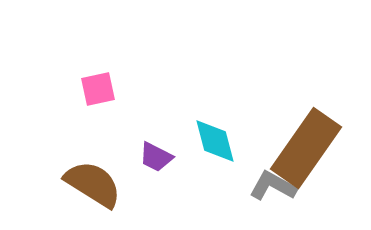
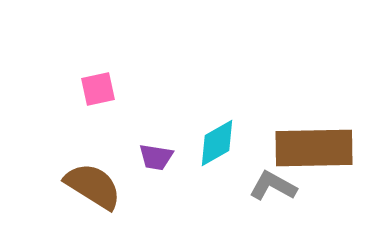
cyan diamond: moved 2 px right, 2 px down; rotated 75 degrees clockwise
brown rectangle: moved 8 px right; rotated 54 degrees clockwise
purple trapezoid: rotated 18 degrees counterclockwise
brown semicircle: moved 2 px down
